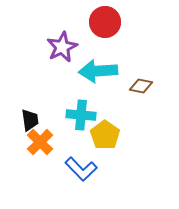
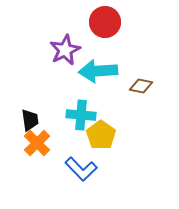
purple star: moved 3 px right, 3 px down
yellow pentagon: moved 4 px left
orange cross: moved 3 px left, 1 px down
